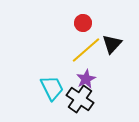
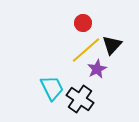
black triangle: moved 1 px down
purple star: moved 11 px right, 10 px up
